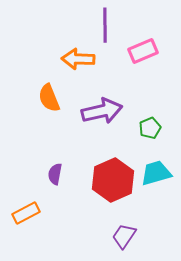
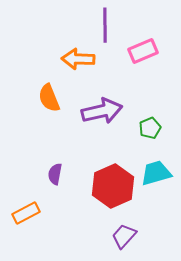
red hexagon: moved 6 px down
purple trapezoid: rotated 8 degrees clockwise
